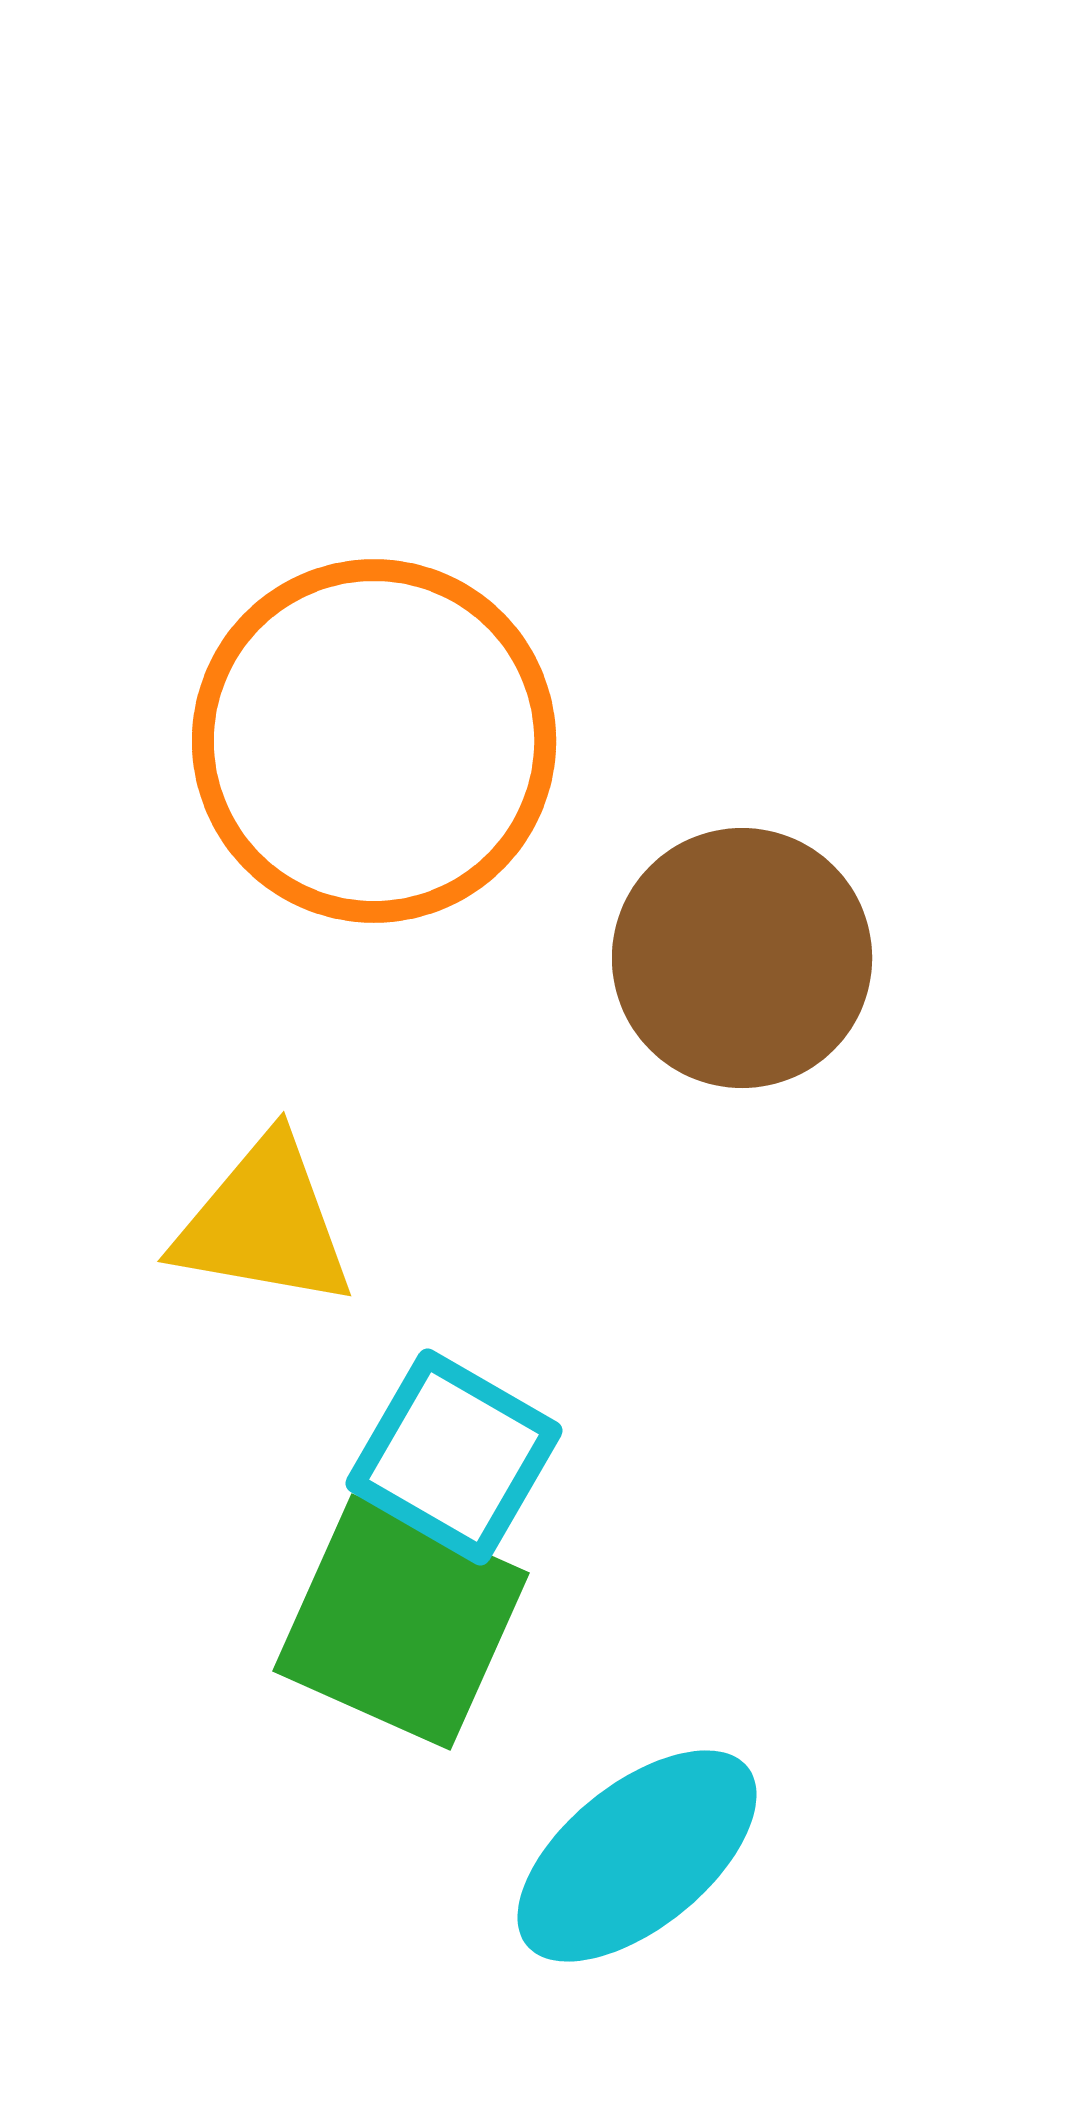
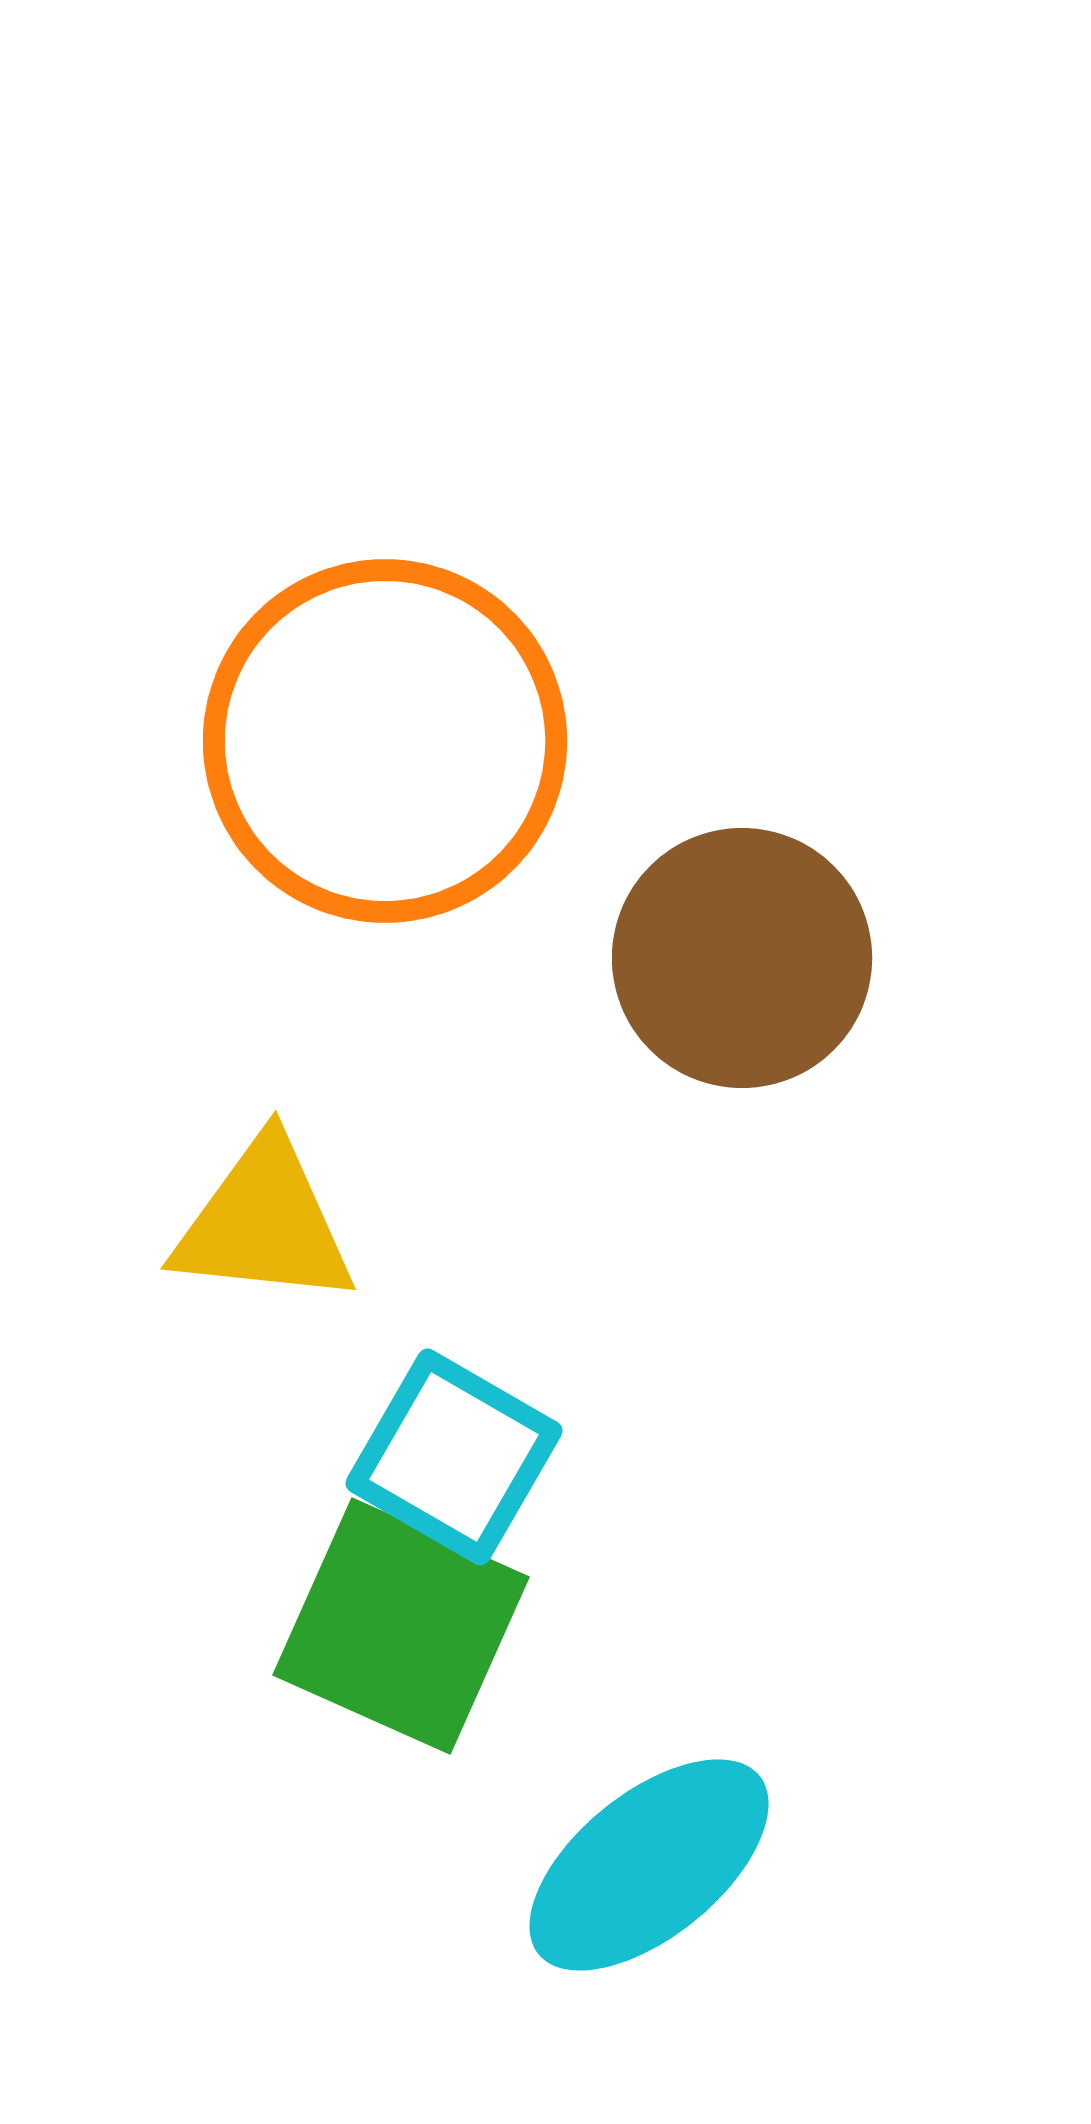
orange circle: moved 11 px right
yellow triangle: rotated 4 degrees counterclockwise
green square: moved 4 px down
cyan ellipse: moved 12 px right, 9 px down
